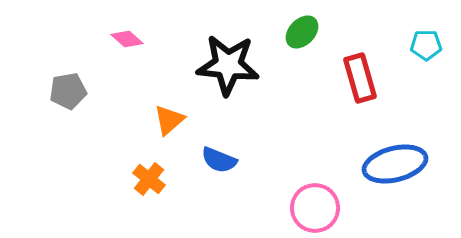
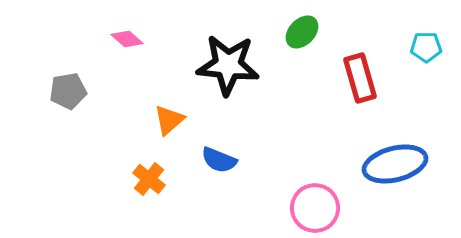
cyan pentagon: moved 2 px down
